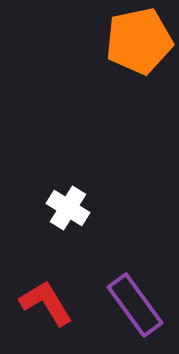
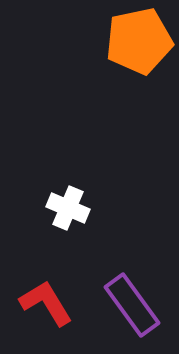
white cross: rotated 9 degrees counterclockwise
purple rectangle: moved 3 px left
